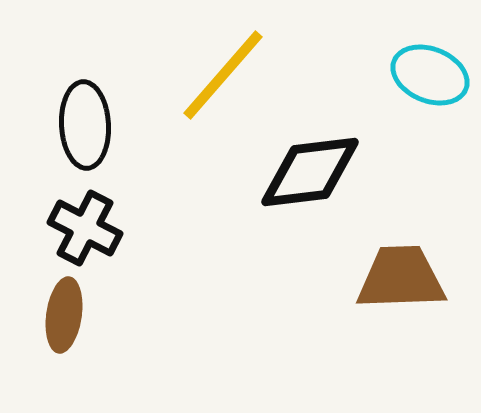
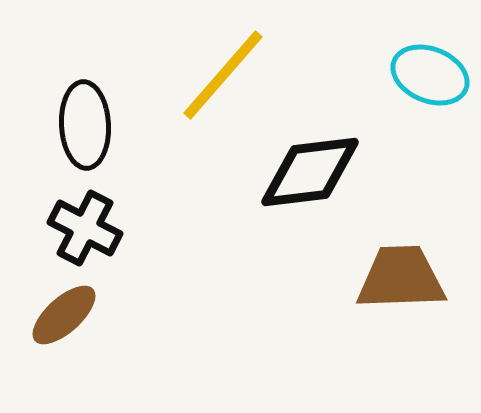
brown ellipse: rotated 40 degrees clockwise
